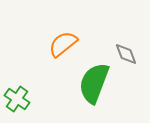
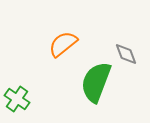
green semicircle: moved 2 px right, 1 px up
